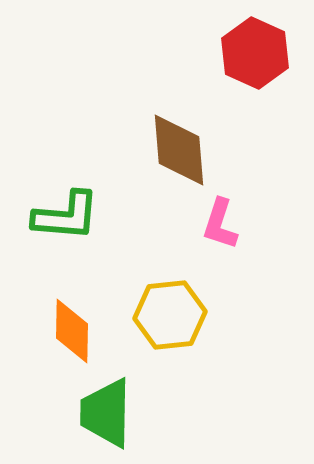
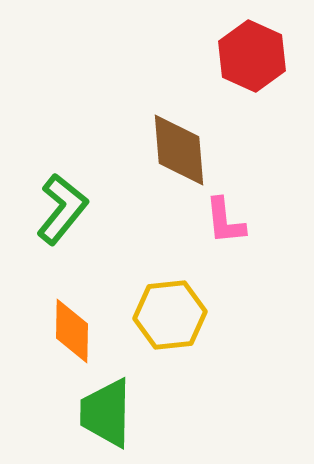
red hexagon: moved 3 px left, 3 px down
green L-shape: moved 4 px left, 7 px up; rotated 56 degrees counterclockwise
pink L-shape: moved 5 px right, 3 px up; rotated 24 degrees counterclockwise
